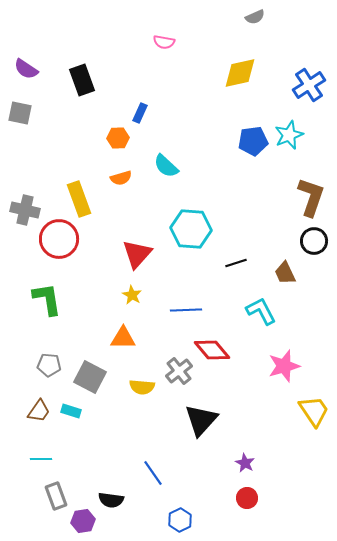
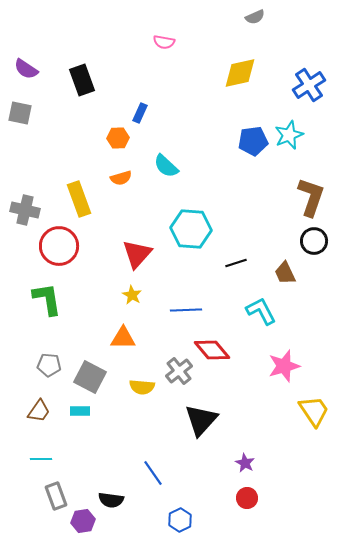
red circle at (59, 239): moved 7 px down
cyan rectangle at (71, 411): moved 9 px right; rotated 18 degrees counterclockwise
